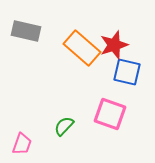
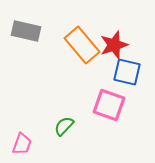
orange rectangle: moved 3 px up; rotated 9 degrees clockwise
pink square: moved 1 px left, 9 px up
